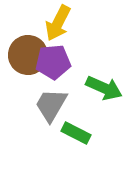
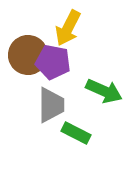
yellow arrow: moved 10 px right, 5 px down
purple pentagon: rotated 16 degrees clockwise
green arrow: moved 3 px down
gray trapezoid: rotated 150 degrees clockwise
